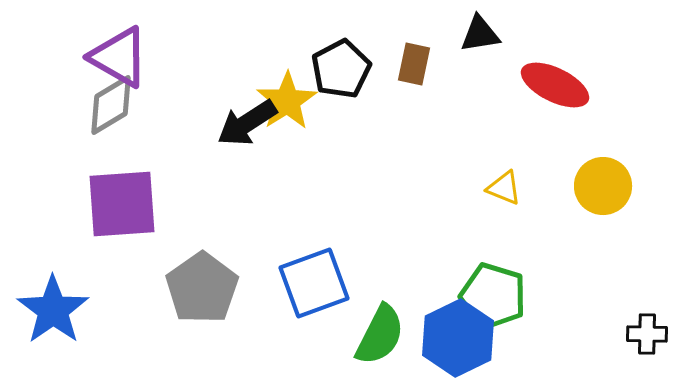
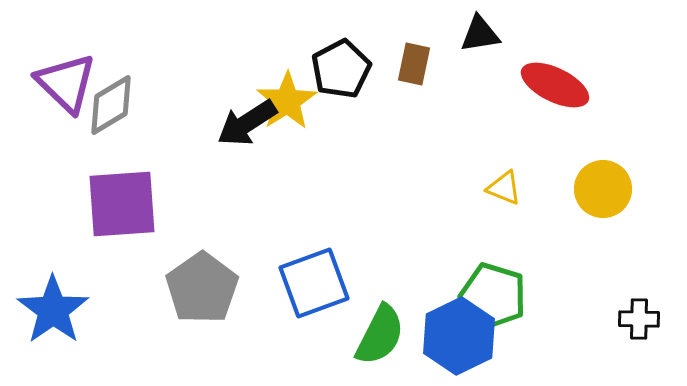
purple triangle: moved 53 px left, 26 px down; rotated 14 degrees clockwise
yellow circle: moved 3 px down
black cross: moved 8 px left, 15 px up
blue hexagon: moved 1 px right, 2 px up
